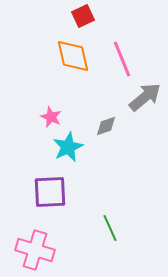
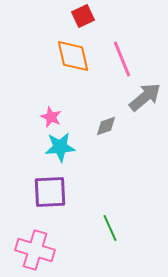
cyan star: moved 8 px left; rotated 20 degrees clockwise
